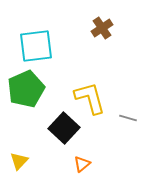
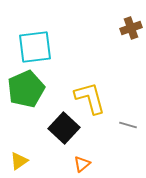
brown cross: moved 29 px right; rotated 15 degrees clockwise
cyan square: moved 1 px left, 1 px down
gray line: moved 7 px down
yellow triangle: rotated 12 degrees clockwise
